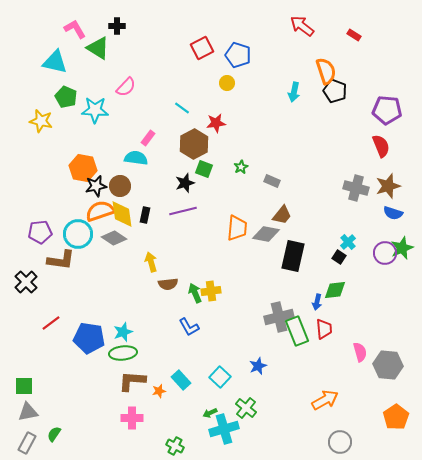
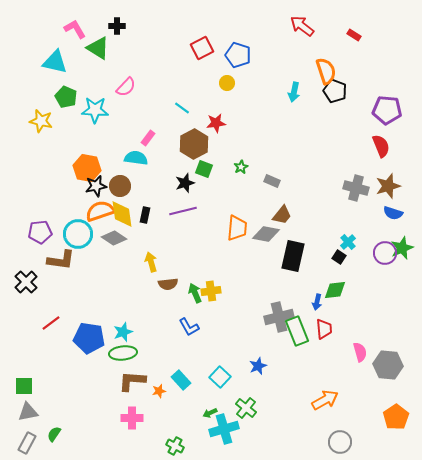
orange hexagon at (83, 168): moved 4 px right
